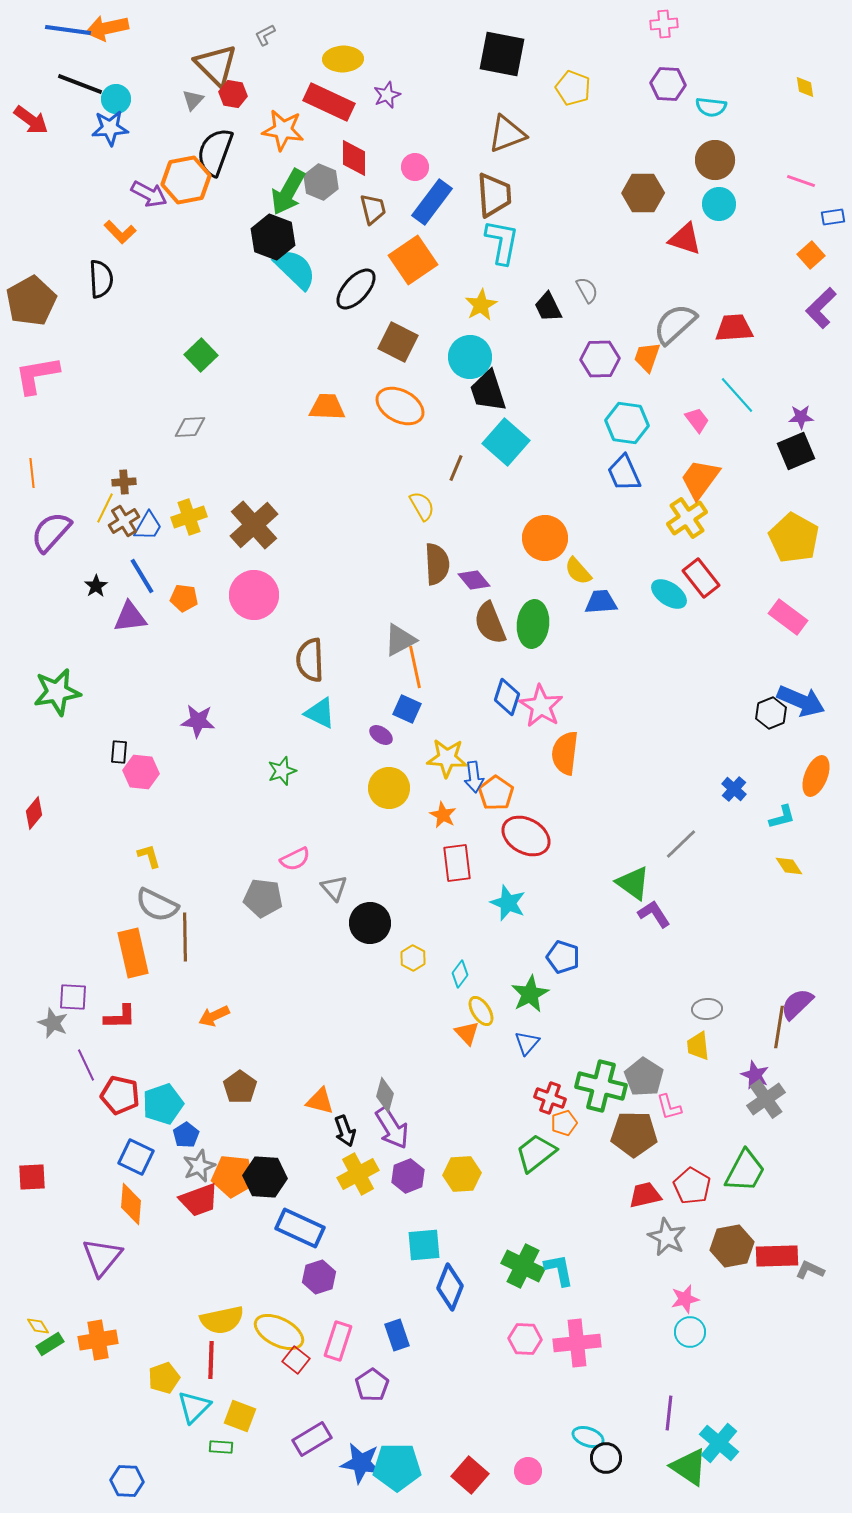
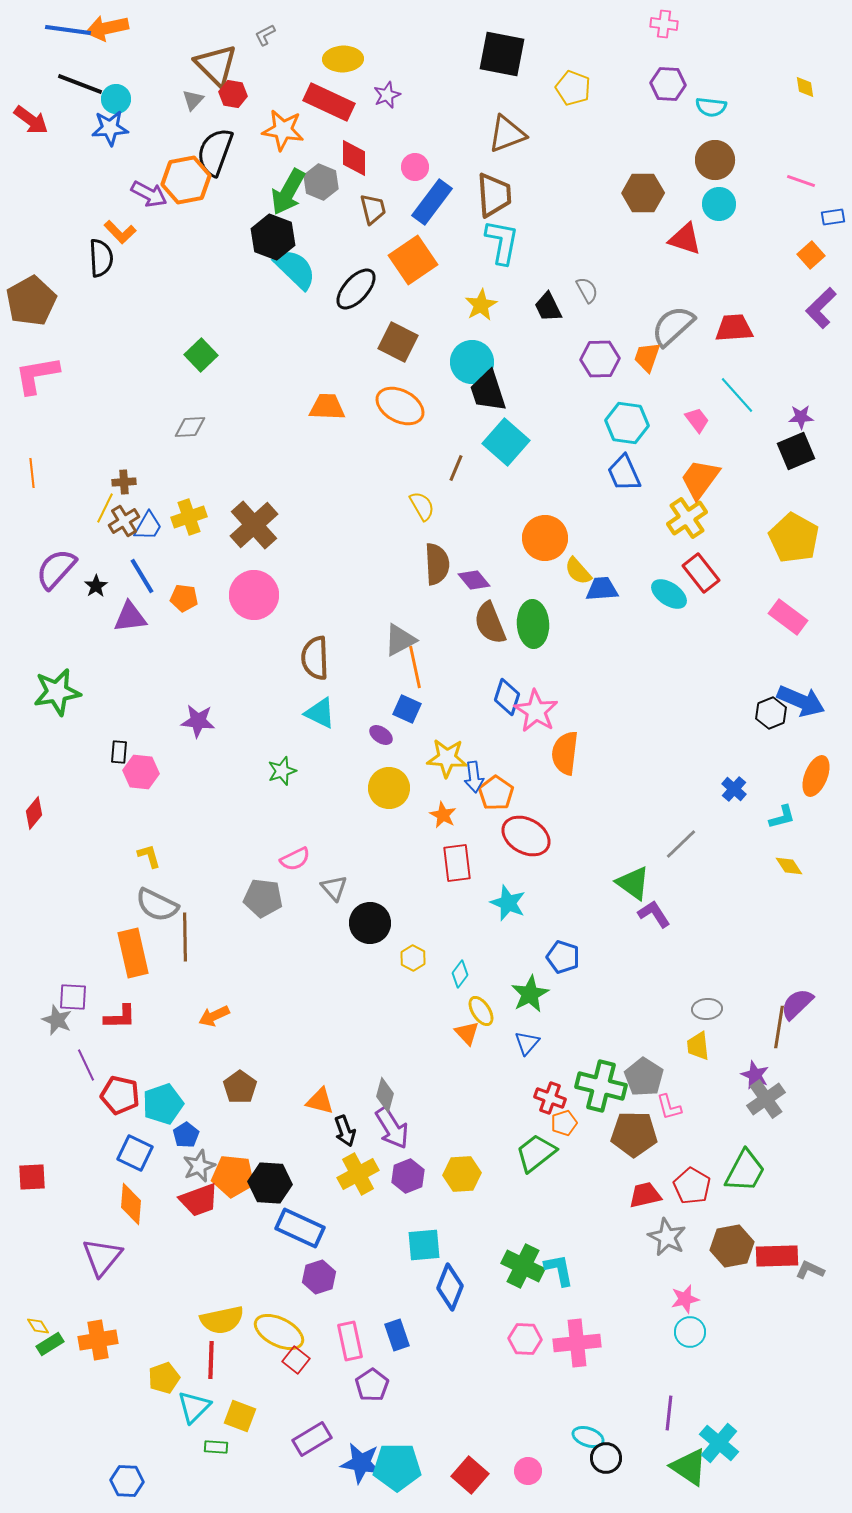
pink cross at (664, 24): rotated 12 degrees clockwise
black semicircle at (101, 279): moved 21 px up
gray semicircle at (675, 324): moved 2 px left, 2 px down
cyan circle at (470, 357): moved 2 px right, 5 px down
purple semicircle at (51, 532): moved 5 px right, 37 px down
red rectangle at (701, 578): moved 5 px up
blue trapezoid at (601, 602): moved 1 px right, 13 px up
green ellipse at (533, 624): rotated 9 degrees counterclockwise
brown semicircle at (310, 660): moved 5 px right, 2 px up
pink star at (541, 706): moved 5 px left, 5 px down
gray star at (53, 1023): moved 4 px right, 3 px up
blue square at (136, 1157): moved 1 px left, 4 px up
black hexagon at (265, 1177): moved 5 px right, 6 px down
pink rectangle at (338, 1341): moved 12 px right; rotated 30 degrees counterclockwise
green rectangle at (221, 1447): moved 5 px left
